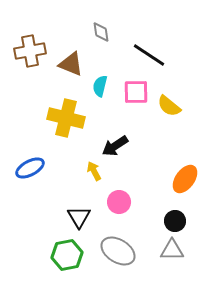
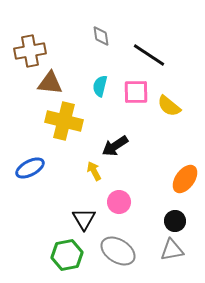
gray diamond: moved 4 px down
brown triangle: moved 21 px left, 19 px down; rotated 16 degrees counterclockwise
yellow cross: moved 2 px left, 3 px down
black triangle: moved 5 px right, 2 px down
gray triangle: rotated 10 degrees counterclockwise
